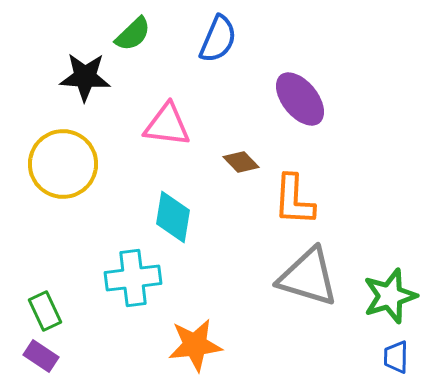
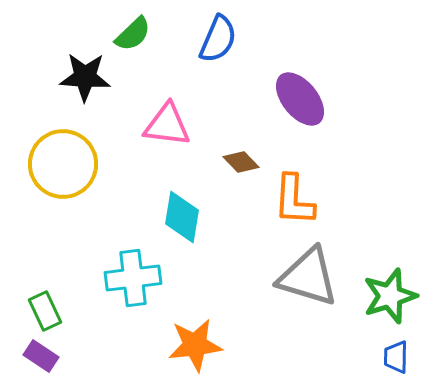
cyan diamond: moved 9 px right
